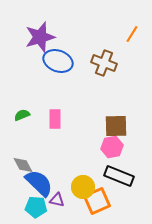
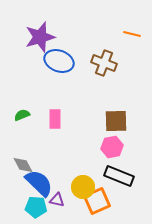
orange line: rotated 72 degrees clockwise
blue ellipse: moved 1 px right
brown square: moved 5 px up
